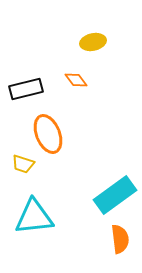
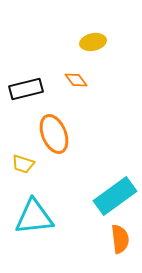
orange ellipse: moved 6 px right
cyan rectangle: moved 1 px down
